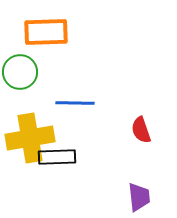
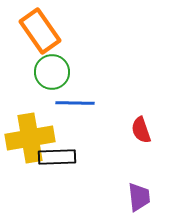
orange rectangle: moved 6 px left, 1 px up; rotated 57 degrees clockwise
green circle: moved 32 px right
